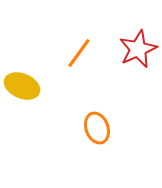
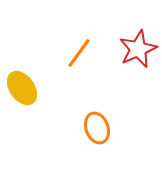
yellow ellipse: moved 2 px down; rotated 32 degrees clockwise
